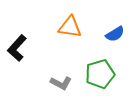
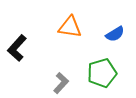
green pentagon: moved 2 px right, 1 px up
gray L-shape: rotated 75 degrees counterclockwise
